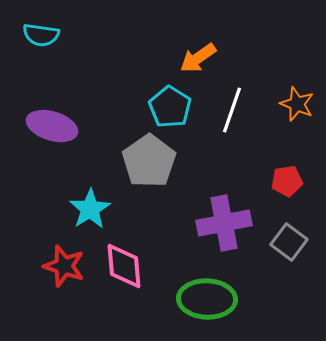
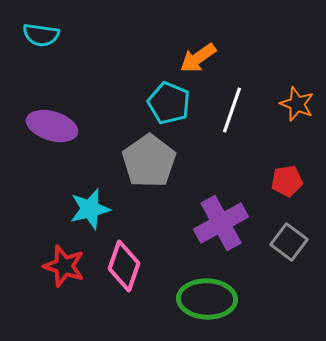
cyan pentagon: moved 1 px left, 4 px up; rotated 9 degrees counterclockwise
cyan star: rotated 18 degrees clockwise
purple cross: moved 3 px left; rotated 18 degrees counterclockwise
pink diamond: rotated 24 degrees clockwise
